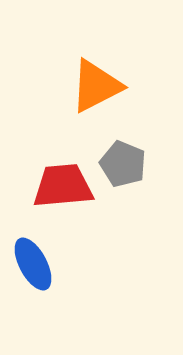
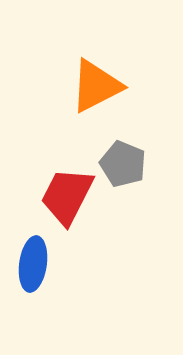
red trapezoid: moved 4 px right, 10 px down; rotated 58 degrees counterclockwise
blue ellipse: rotated 36 degrees clockwise
